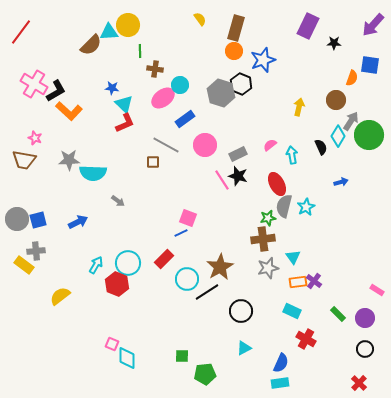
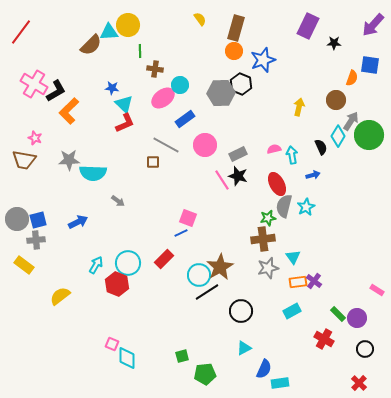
gray hexagon at (221, 93): rotated 20 degrees counterclockwise
orange L-shape at (69, 111): rotated 92 degrees clockwise
pink semicircle at (270, 145): moved 4 px right, 4 px down; rotated 24 degrees clockwise
blue arrow at (341, 182): moved 28 px left, 7 px up
gray cross at (36, 251): moved 11 px up
cyan circle at (187, 279): moved 12 px right, 4 px up
cyan rectangle at (292, 311): rotated 54 degrees counterclockwise
purple circle at (365, 318): moved 8 px left
red cross at (306, 339): moved 18 px right
green square at (182, 356): rotated 16 degrees counterclockwise
blue semicircle at (281, 363): moved 17 px left, 6 px down
